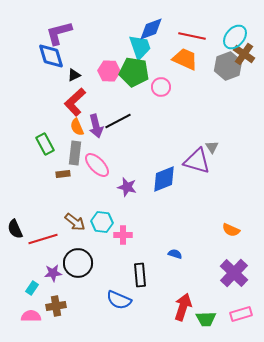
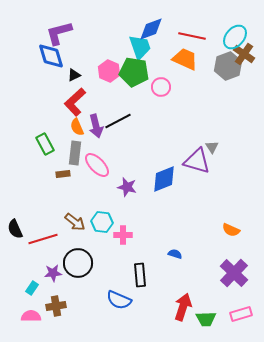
pink hexagon at (109, 71): rotated 20 degrees clockwise
